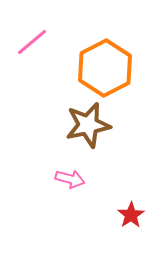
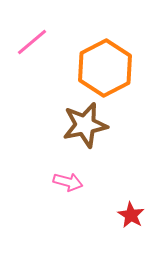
brown star: moved 3 px left
pink arrow: moved 2 px left, 3 px down
red star: rotated 8 degrees counterclockwise
